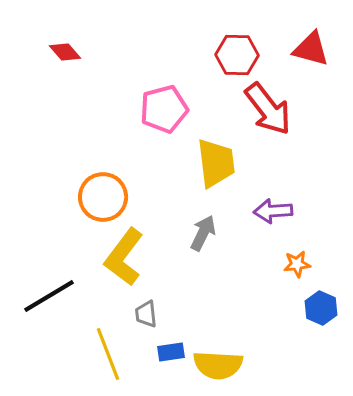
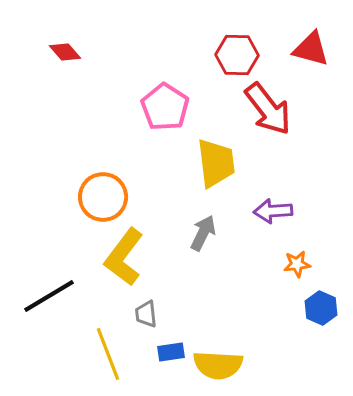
pink pentagon: moved 1 px right, 2 px up; rotated 24 degrees counterclockwise
